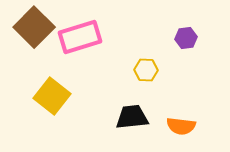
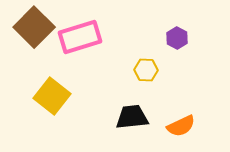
purple hexagon: moved 9 px left; rotated 25 degrees counterclockwise
orange semicircle: rotated 32 degrees counterclockwise
